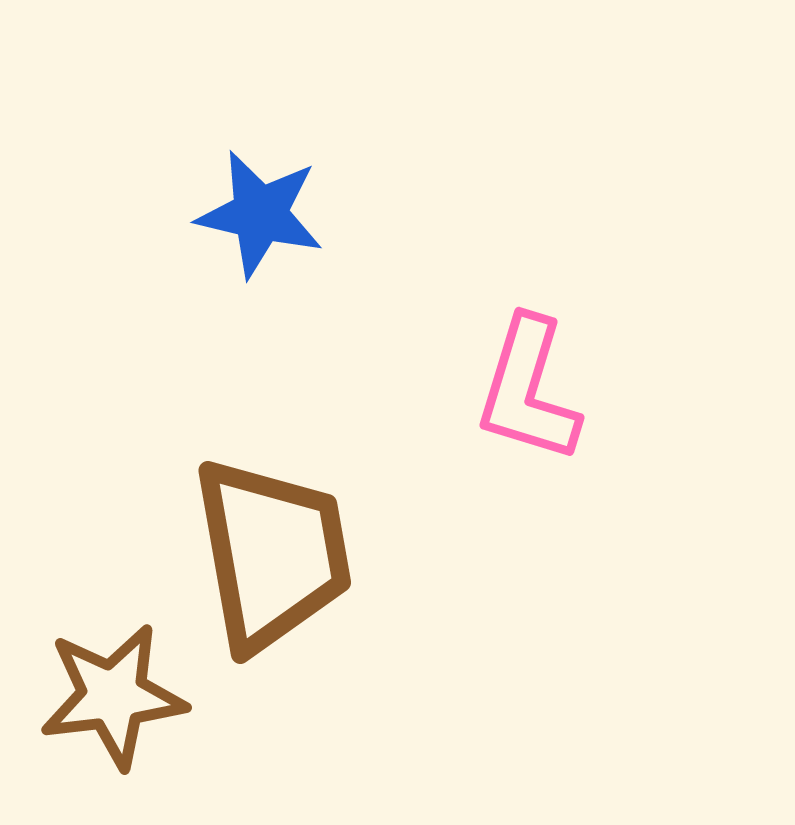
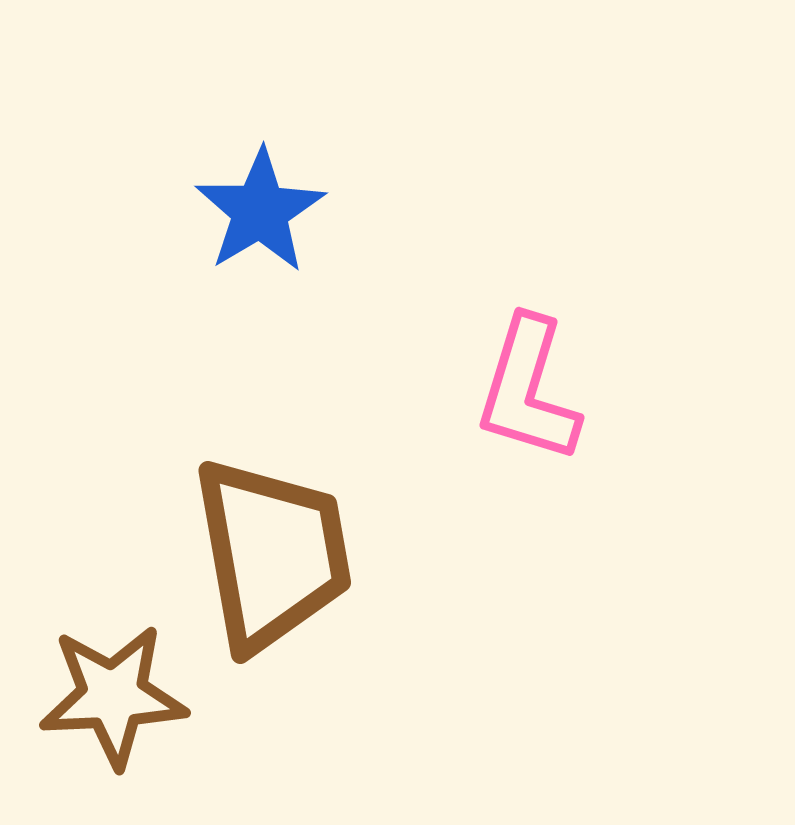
blue star: moved 3 px up; rotated 28 degrees clockwise
brown star: rotated 4 degrees clockwise
